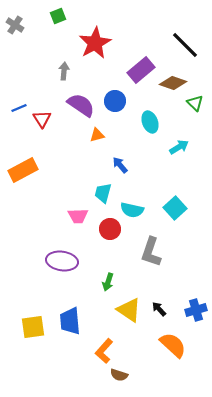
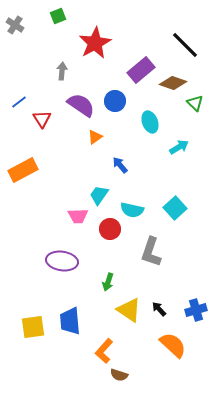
gray arrow: moved 2 px left
blue line: moved 6 px up; rotated 14 degrees counterclockwise
orange triangle: moved 2 px left, 2 px down; rotated 21 degrees counterclockwise
cyan trapezoid: moved 4 px left, 2 px down; rotated 20 degrees clockwise
